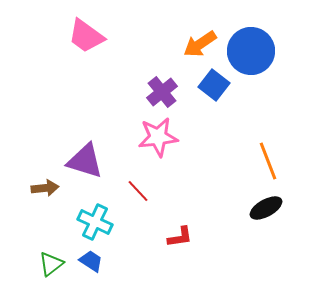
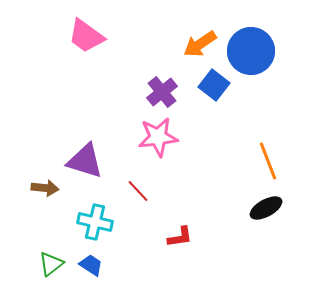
brown arrow: rotated 12 degrees clockwise
cyan cross: rotated 12 degrees counterclockwise
blue trapezoid: moved 4 px down
